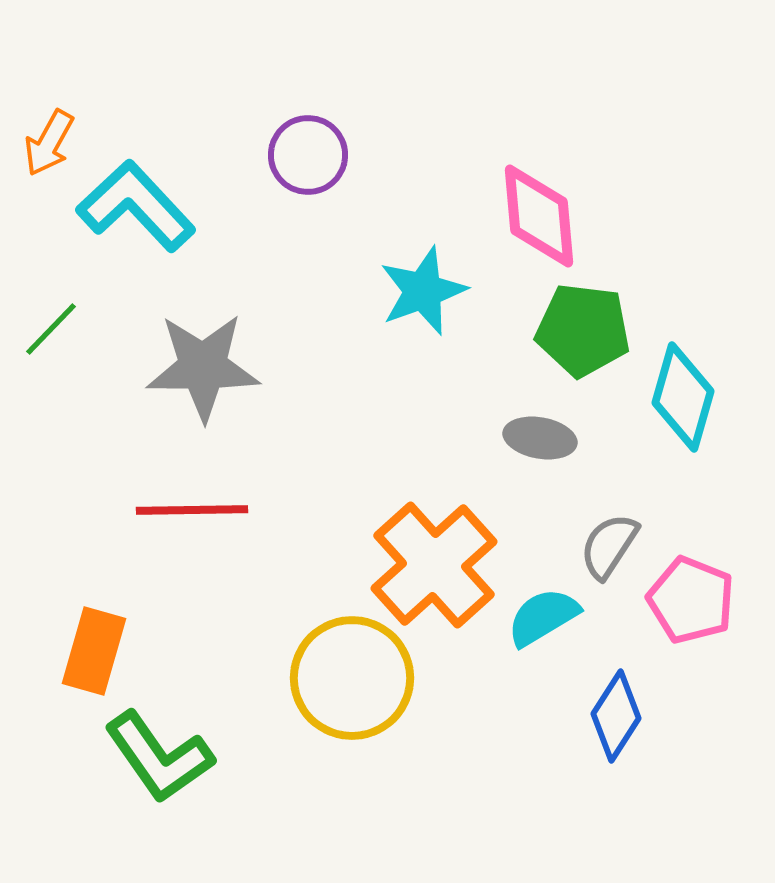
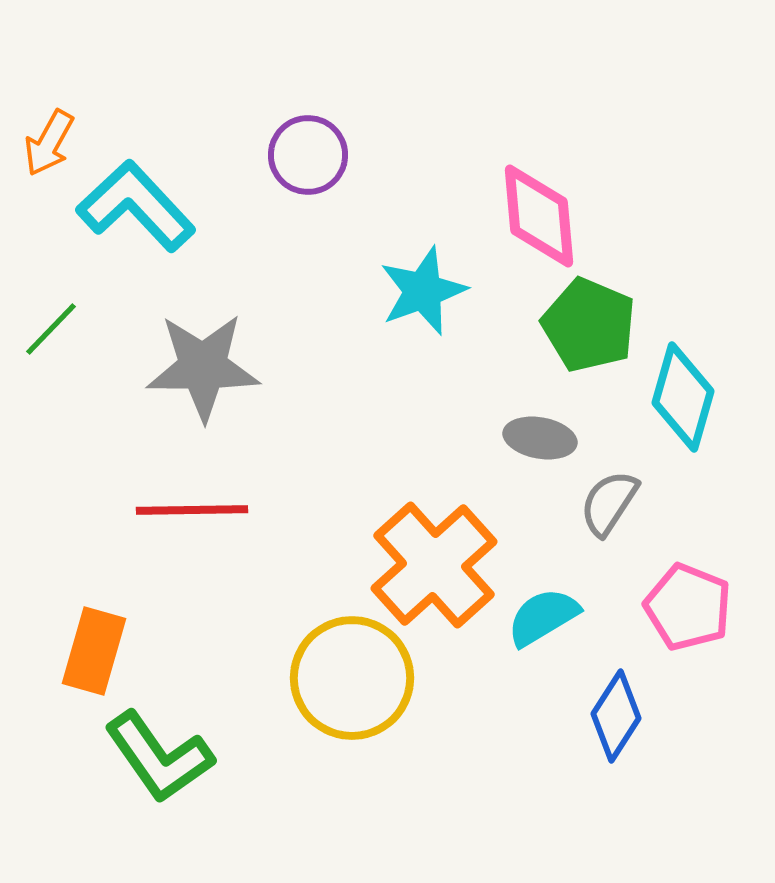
green pentagon: moved 6 px right, 5 px up; rotated 16 degrees clockwise
gray semicircle: moved 43 px up
pink pentagon: moved 3 px left, 7 px down
